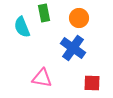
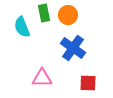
orange circle: moved 11 px left, 3 px up
pink triangle: rotated 10 degrees counterclockwise
red square: moved 4 px left
